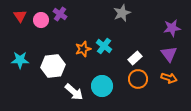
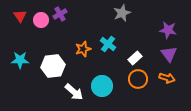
purple cross: rotated 24 degrees clockwise
purple star: moved 4 px left, 2 px down; rotated 18 degrees clockwise
cyan cross: moved 4 px right, 2 px up
orange arrow: moved 2 px left
